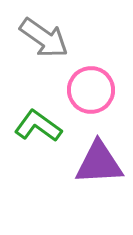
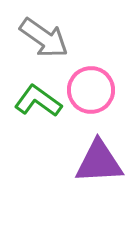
green L-shape: moved 25 px up
purple triangle: moved 1 px up
